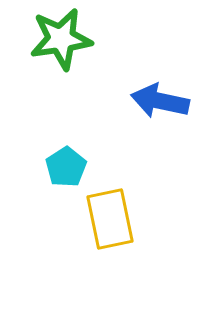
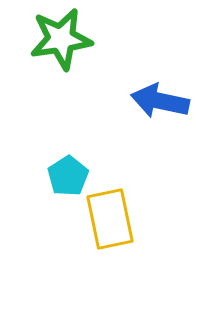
cyan pentagon: moved 2 px right, 9 px down
